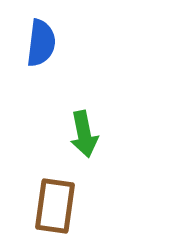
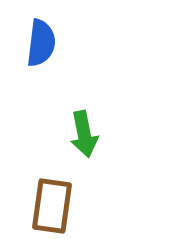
brown rectangle: moved 3 px left
